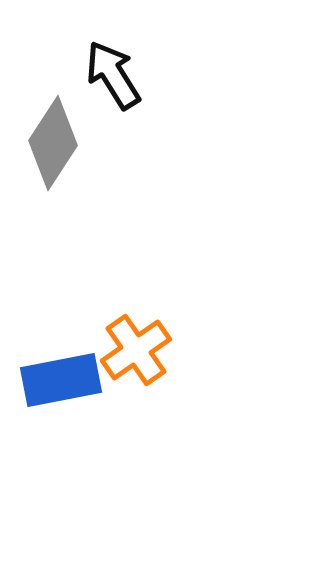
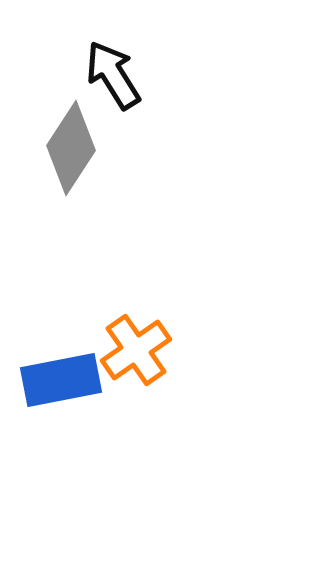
gray diamond: moved 18 px right, 5 px down
